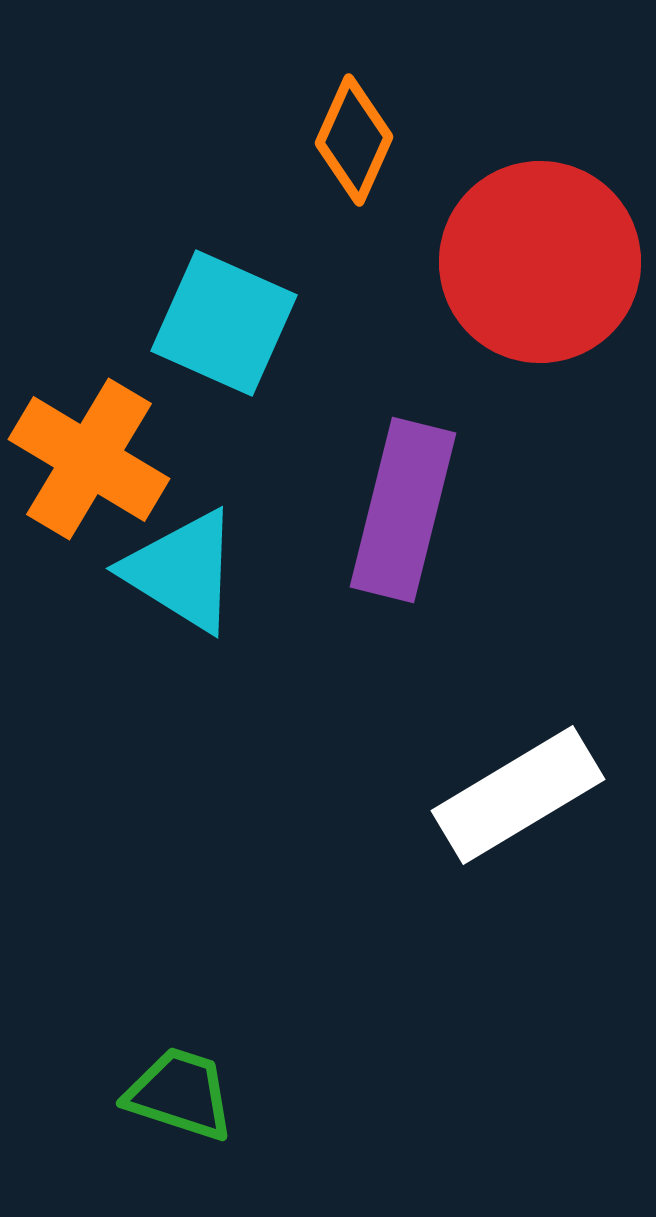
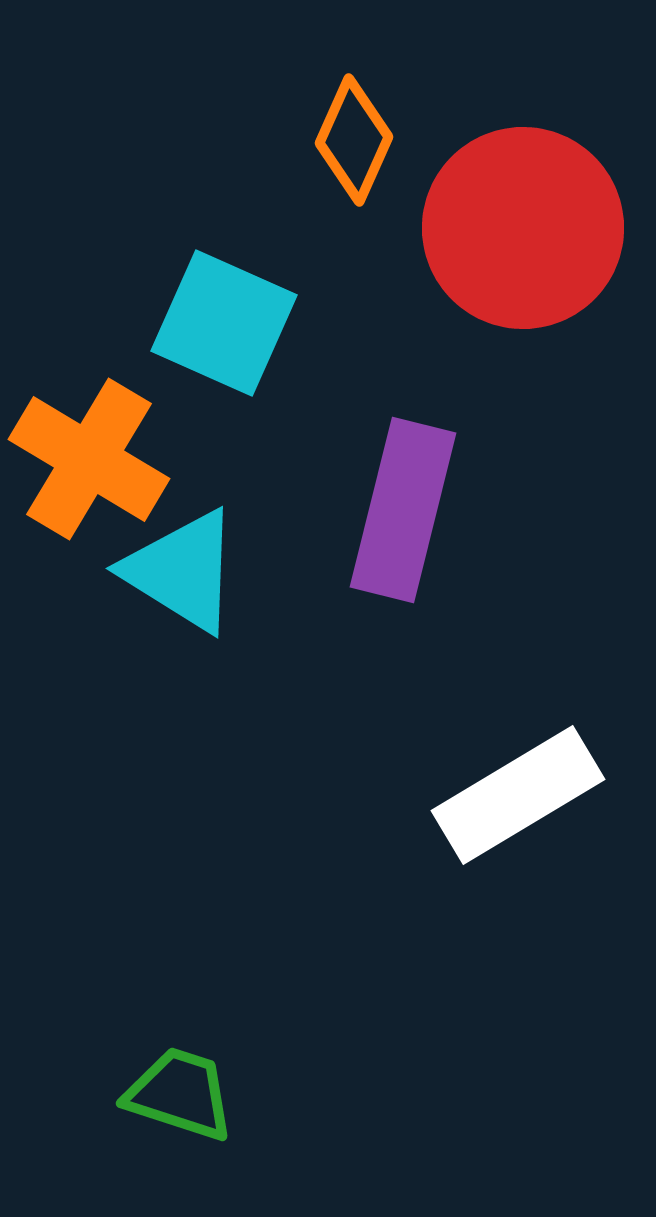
red circle: moved 17 px left, 34 px up
